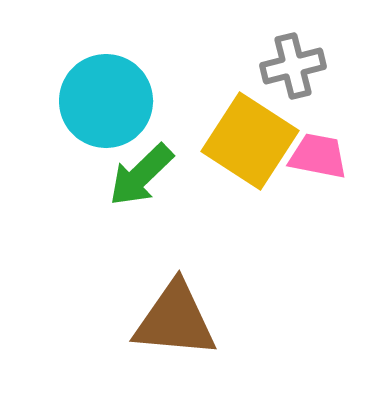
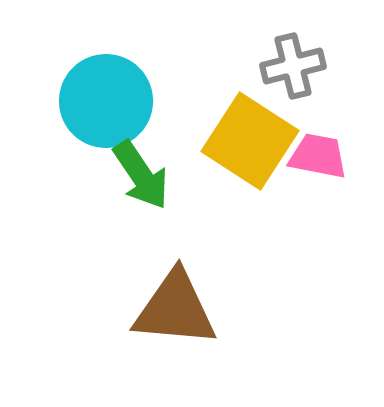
green arrow: rotated 80 degrees counterclockwise
brown triangle: moved 11 px up
